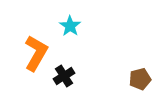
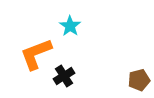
orange L-shape: moved 1 px down; rotated 141 degrees counterclockwise
brown pentagon: moved 1 px left, 1 px down
